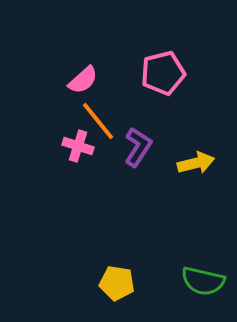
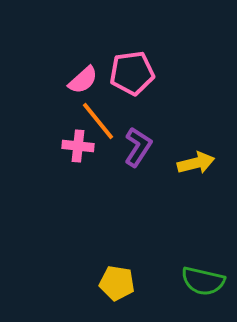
pink pentagon: moved 31 px left; rotated 6 degrees clockwise
pink cross: rotated 12 degrees counterclockwise
